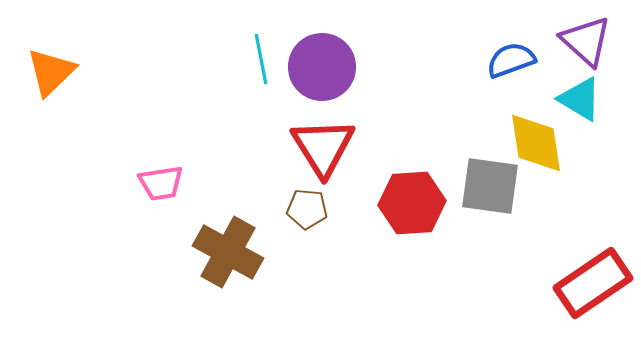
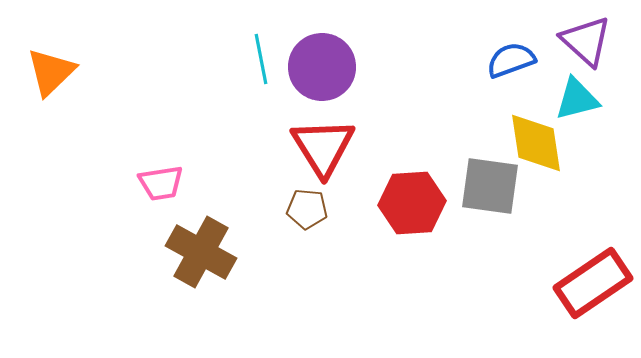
cyan triangle: moved 3 px left; rotated 45 degrees counterclockwise
brown cross: moved 27 px left
